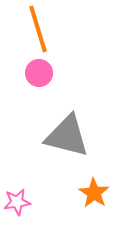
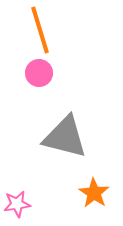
orange line: moved 2 px right, 1 px down
gray triangle: moved 2 px left, 1 px down
pink star: moved 2 px down
